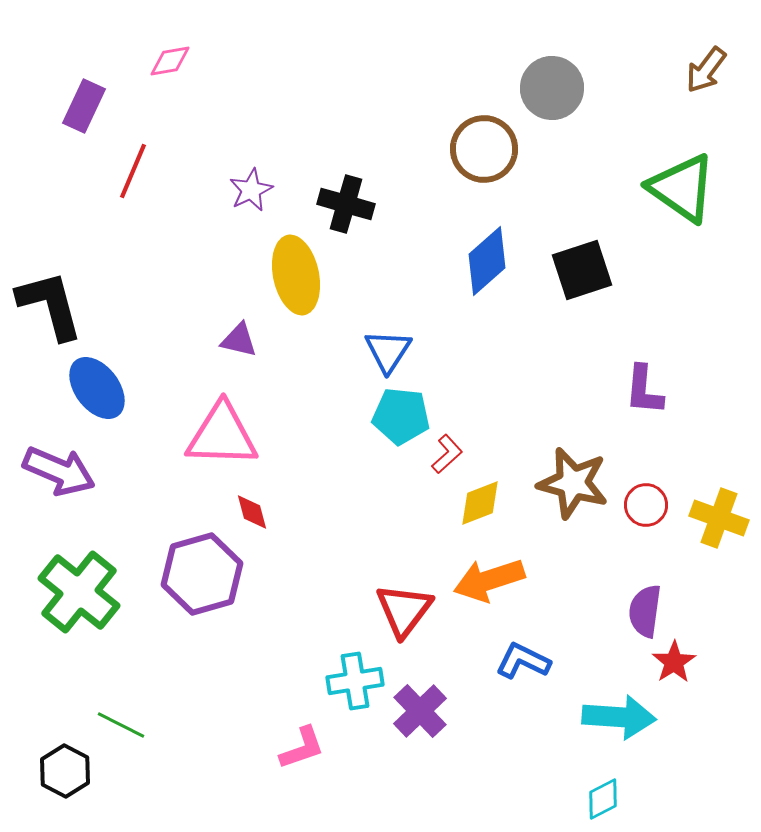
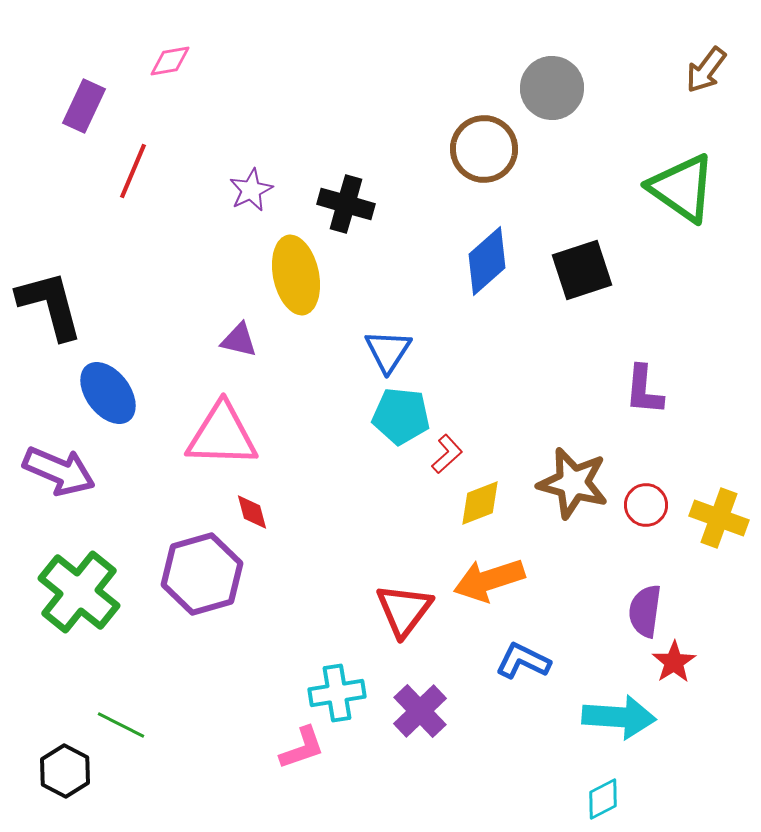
blue ellipse: moved 11 px right, 5 px down
cyan cross: moved 18 px left, 12 px down
